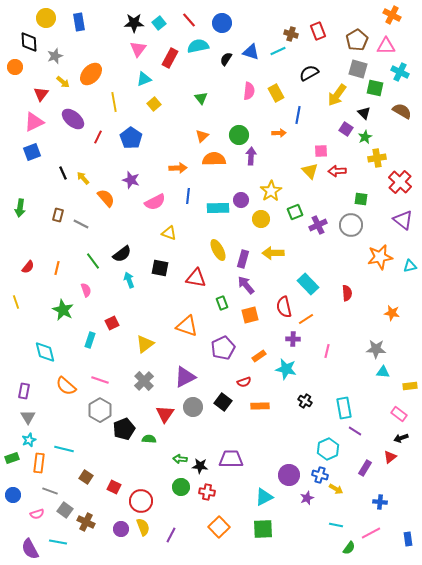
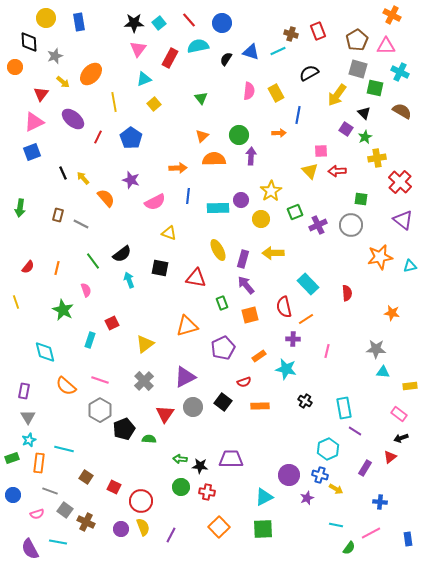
orange triangle at (187, 326): rotated 35 degrees counterclockwise
